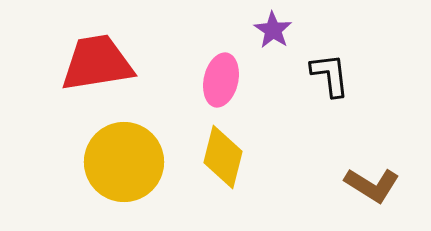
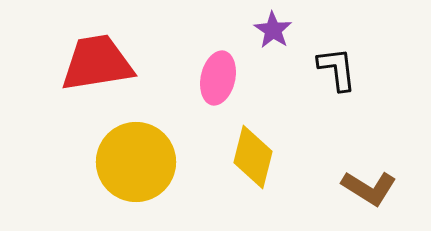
black L-shape: moved 7 px right, 6 px up
pink ellipse: moved 3 px left, 2 px up
yellow diamond: moved 30 px right
yellow circle: moved 12 px right
brown L-shape: moved 3 px left, 3 px down
